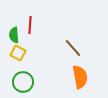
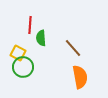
green semicircle: moved 27 px right, 3 px down
green circle: moved 15 px up
